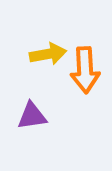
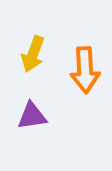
yellow arrow: moved 15 px left; rotated 120 degrees clockwise
